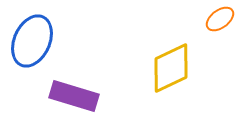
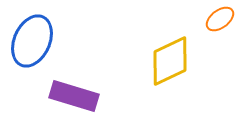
yellow diamond: moved 1 px left, 7 px up
